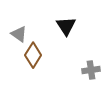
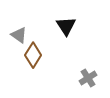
gray triangle: moved 1 px down
gray cross: moved 3 px left, 8 px down; rotated 24 degrees counterclockwise
